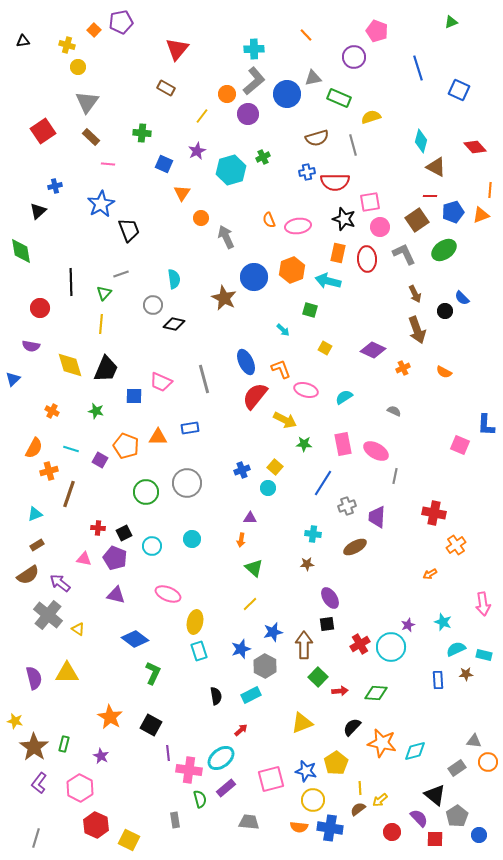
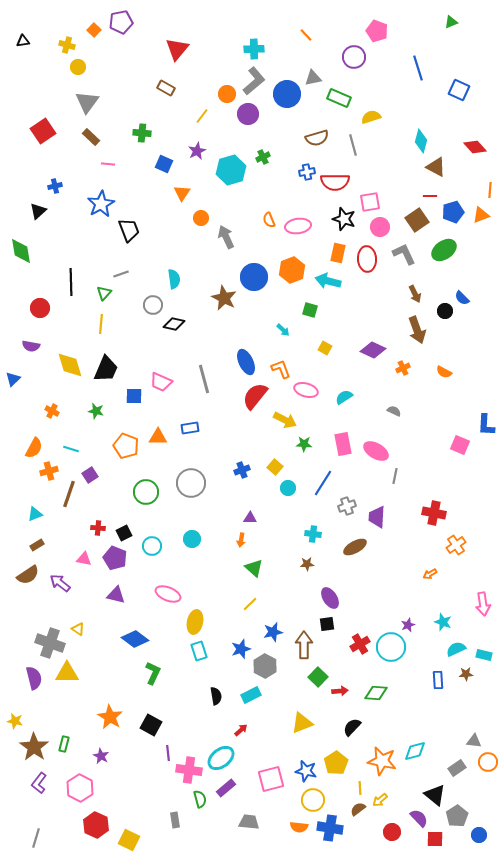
purple square at (100, 460): moved 10 px left, 15 px down; rotated 28 degrees clockwise
gray circle at (187, 483): moved 4 px right
cyan circle at (268, 488): moved 20 px right
gray cross at (48, 615): moved 2 px right, 28 px down; rotated 20 degrees counterclockwise
orange star at (382, 743): moved 18 px down
